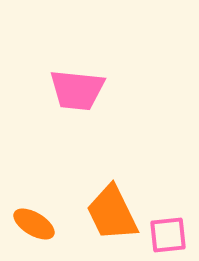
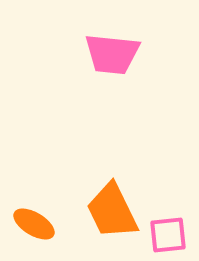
pink trapezoid: moved 35 px right, 36 px up
orange trapezoid: moved 2 px up
